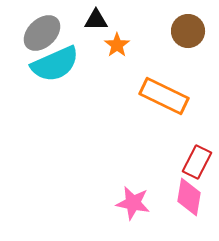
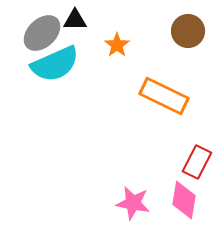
black triangle: moved 21 px left
pink diamond: moved 5 px left, 3 px down
